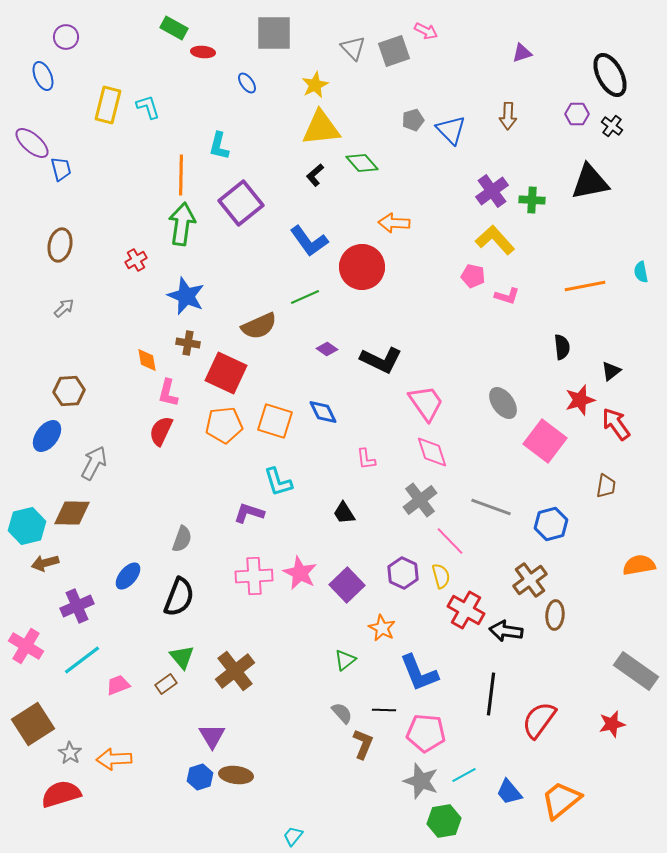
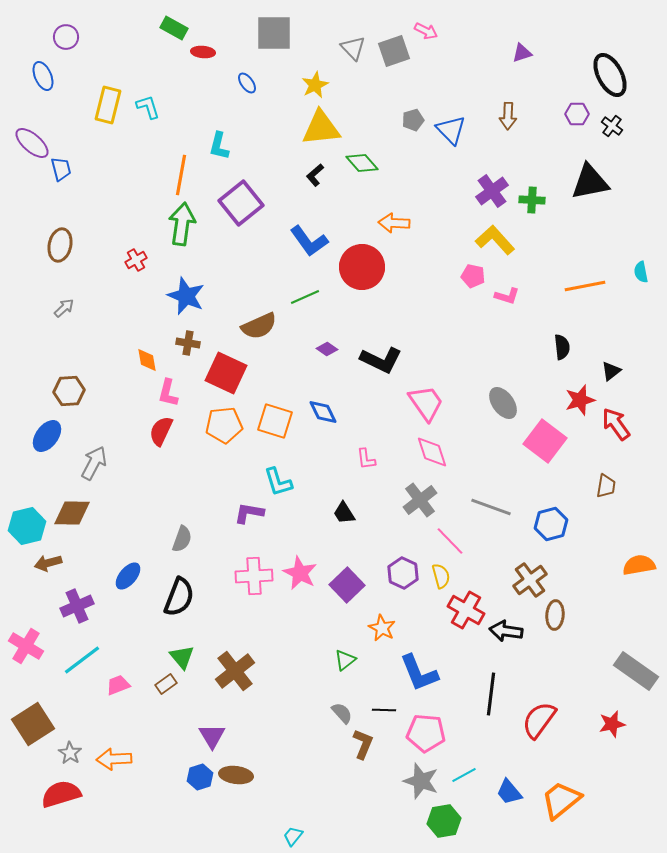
orange line at (181, 175): rotated 9 degrees clockwise
purple L-shape at (249, 513): rotated 8 degrees counterclockwise
brown arrow at (45, 563): moved 3 px right
